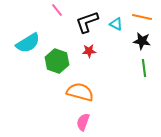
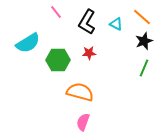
pink line: moved 1 px left, 2 px down
orange line: rotated 30 degrees clockwise
black L-shape: rotated 40 degrees counterclockwise
black star: moved 2 px right; rotated 30 degrees counterclockwise
red star: moved 2 px down
green hexagon: moved 1 px right, 1 px up; rotated 20 degrees counterclockwise
green line: rotated 30 degrees clockwise
